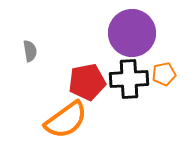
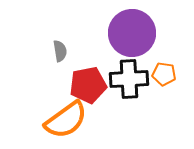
gray semicircle: moved 30 px right
orange pentagon: rotated 20 degrees clockwise
red pentagon: moved 1 px right, 3 px down
